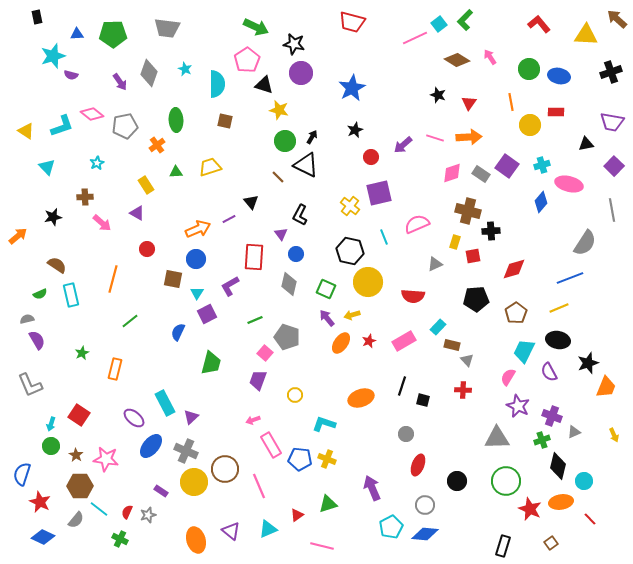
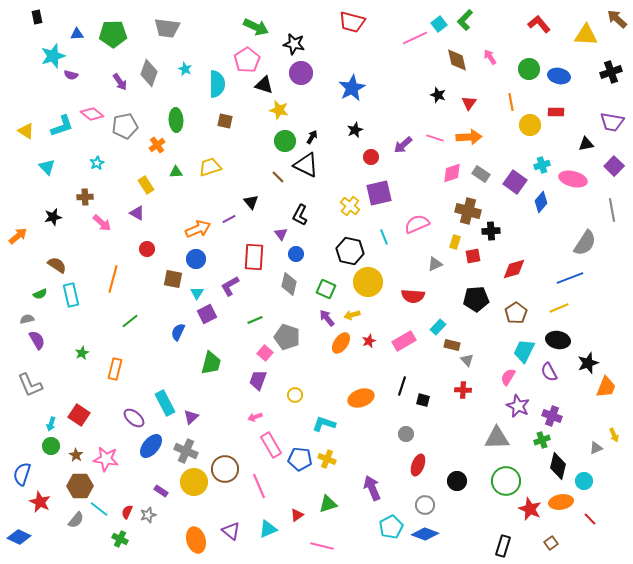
brown diamond at (457, 60): rotated 45 degrees clockwise
purple square at (507, 166): moved 8 px right, 16 px down
pink ellipse at (569, 184): moved 4 px right, 5 px up
pink arrow at (253, 420): moved 2 px right, 3 px up
gray triangle at (574, 432): moved 22 px right, 16 px down
blue diamond at (425, 534): rotated 16 degrees clockwise
blue diamond at (43, 537): moved 24 px left
